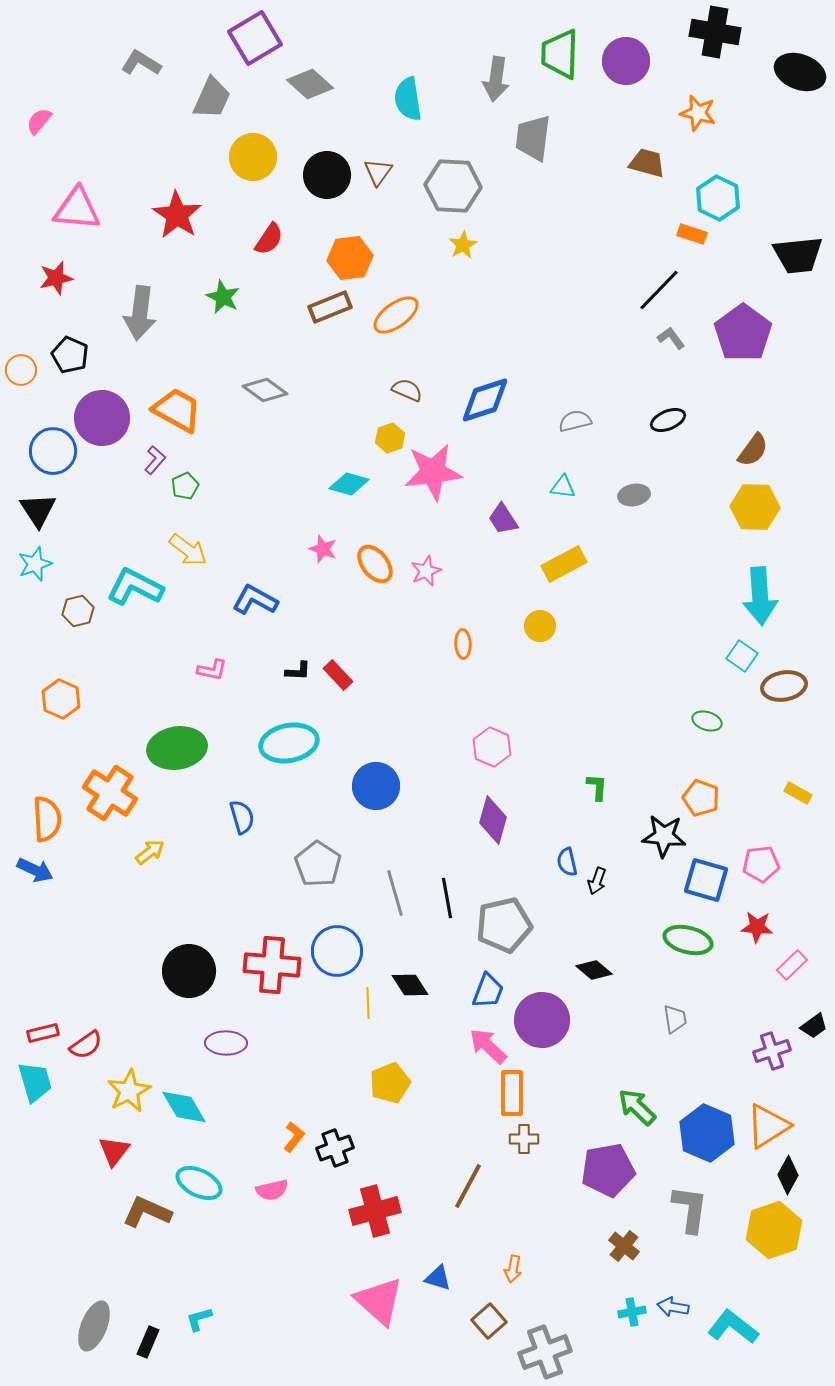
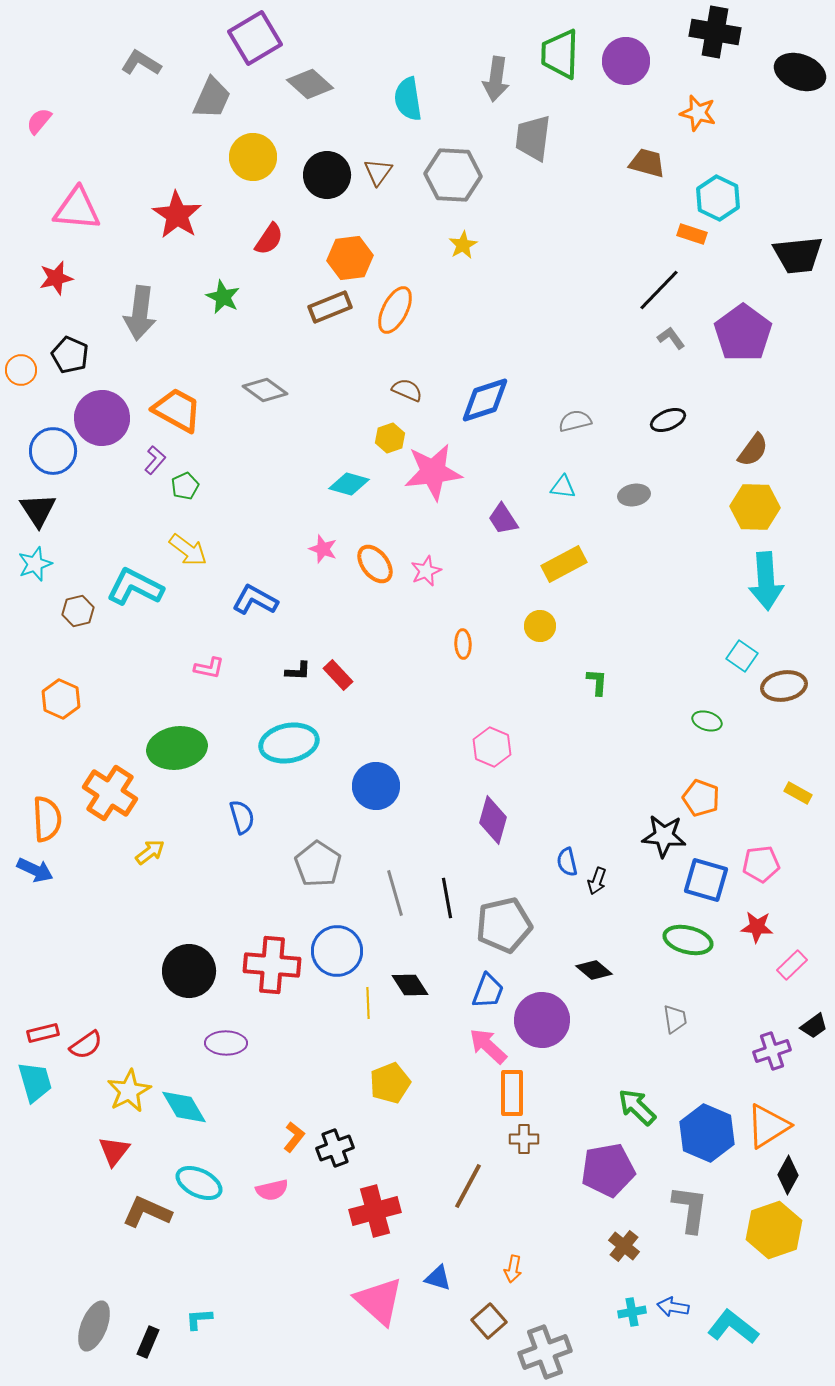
gray hexagon at (453, 186): moved 11 px up
orange ellipse at (396, 315): moved 1 px left, 5 px up; rotated 27 degrees counterclockwise
cyan arrow at (760, 596): moved 6 px right, 15 px up
pink L-shape at (212, 670): moved 3 px left, 2 px up
green L-shape at (597, 787): moved 105 px up
cyan L-shape at (199, 1319): rotated 12 degrees clockwise
